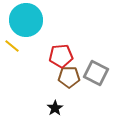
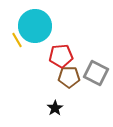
cyan circle: moved 9 px right, 6 px down
yellow line: moved 5 px right, 6 px up; rotated 21 degrees clockwise
